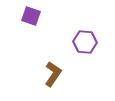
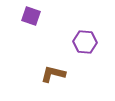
brown L-shape: rotated 110 degrees counterclockwise
